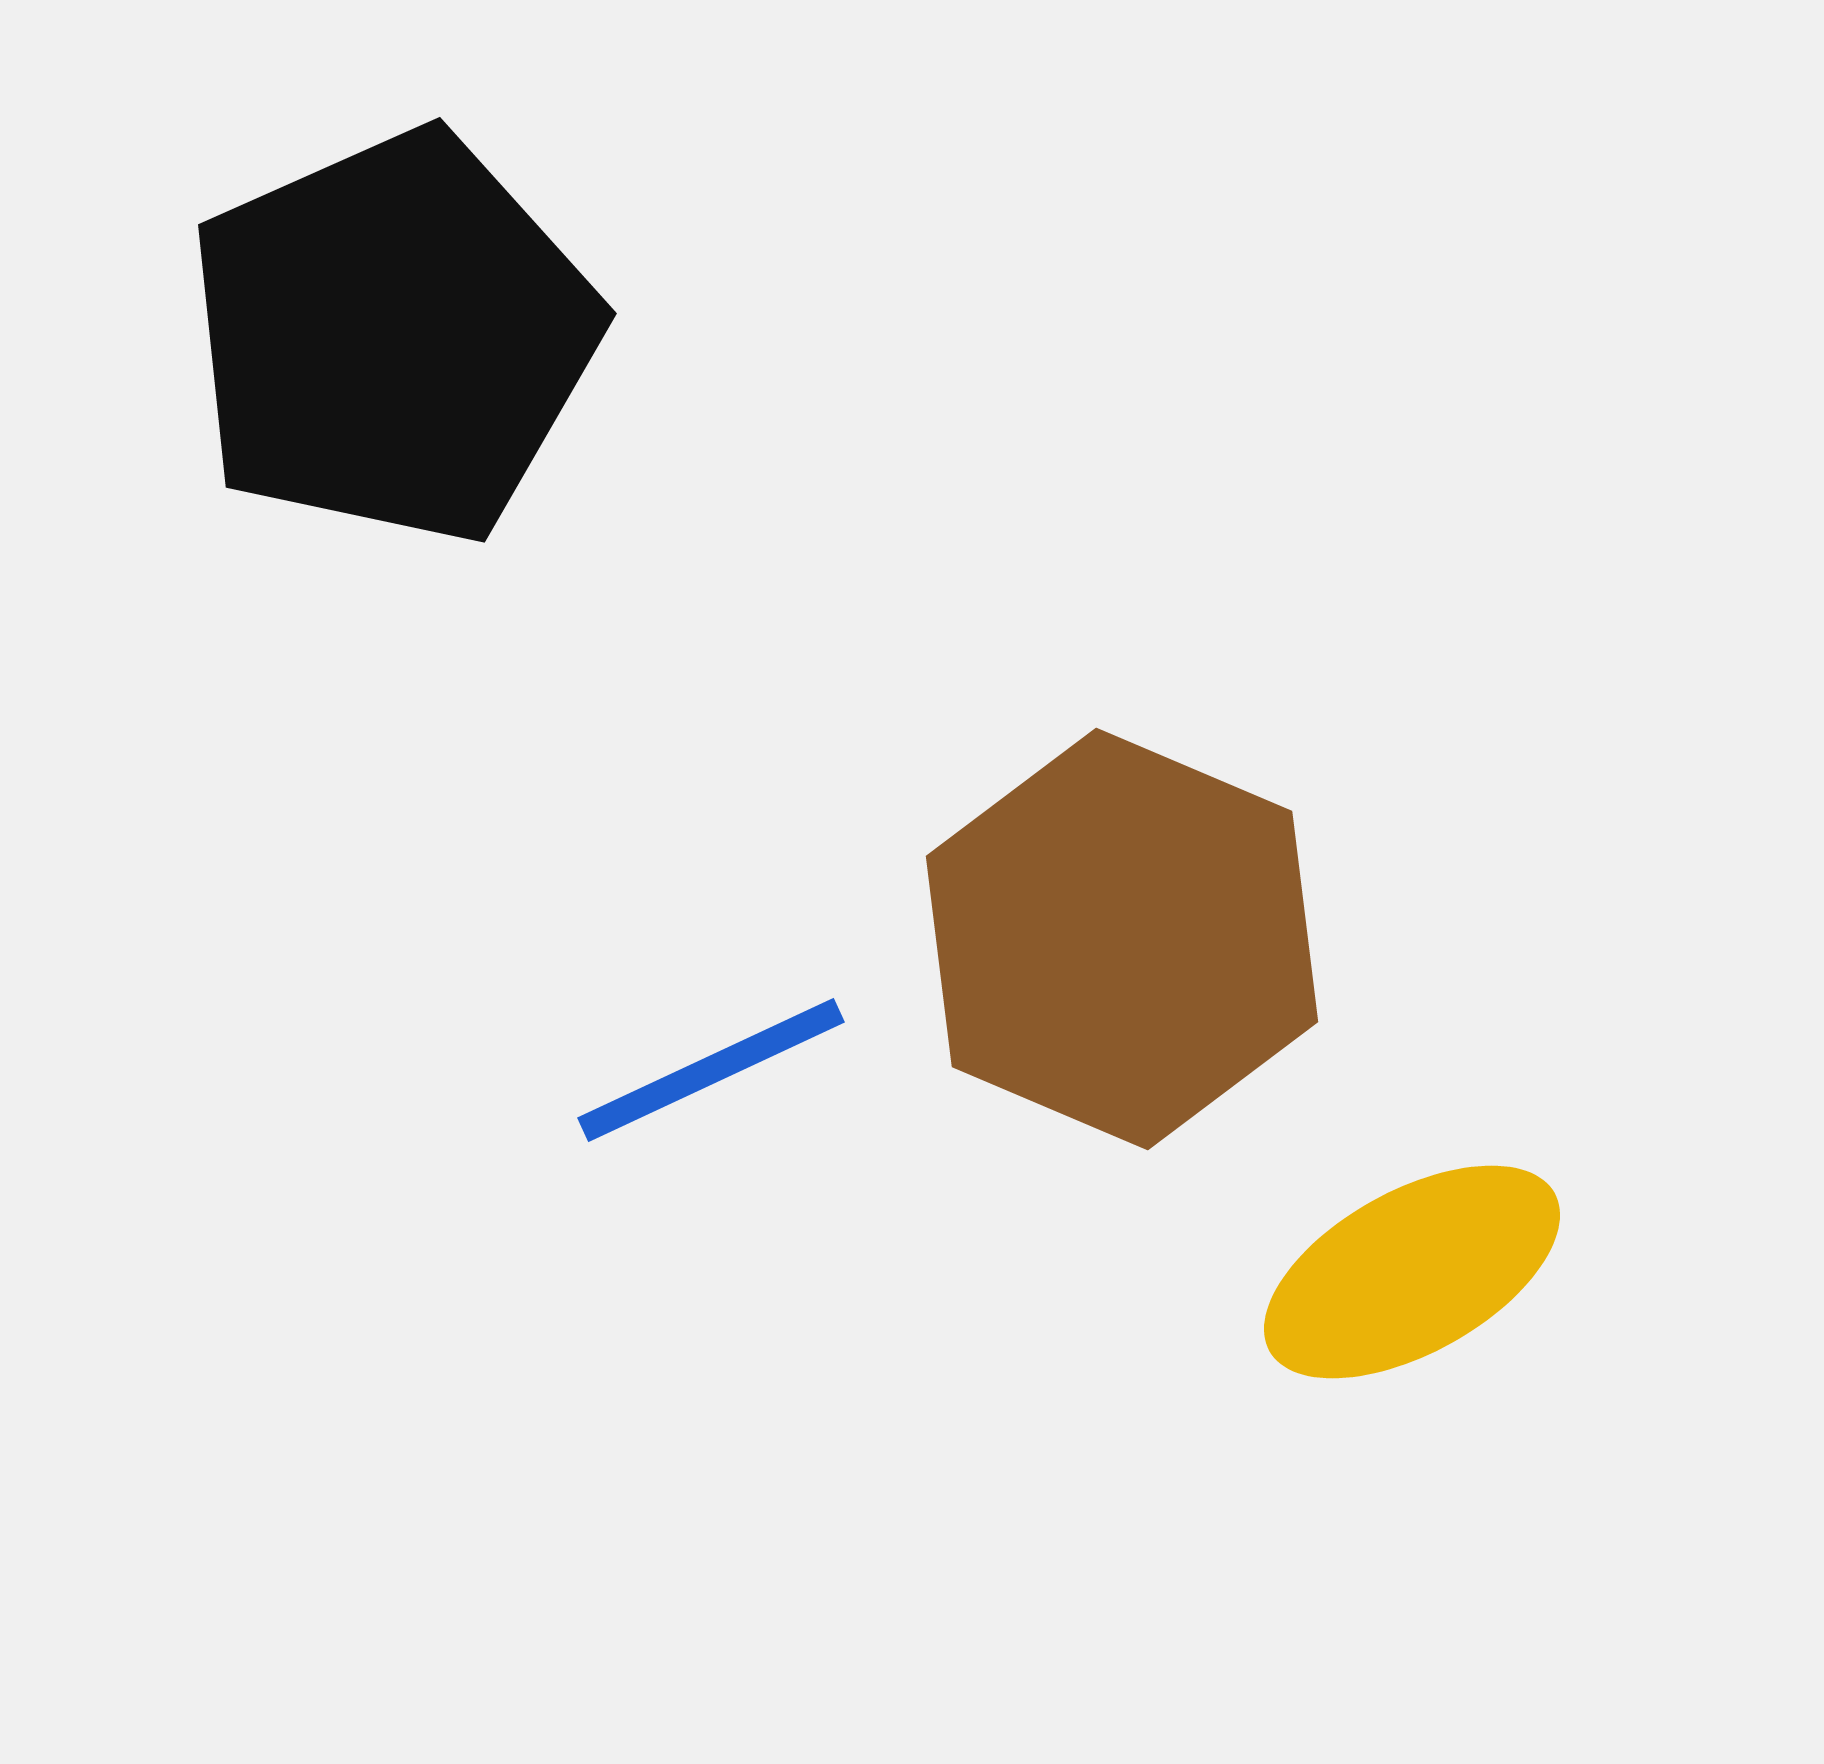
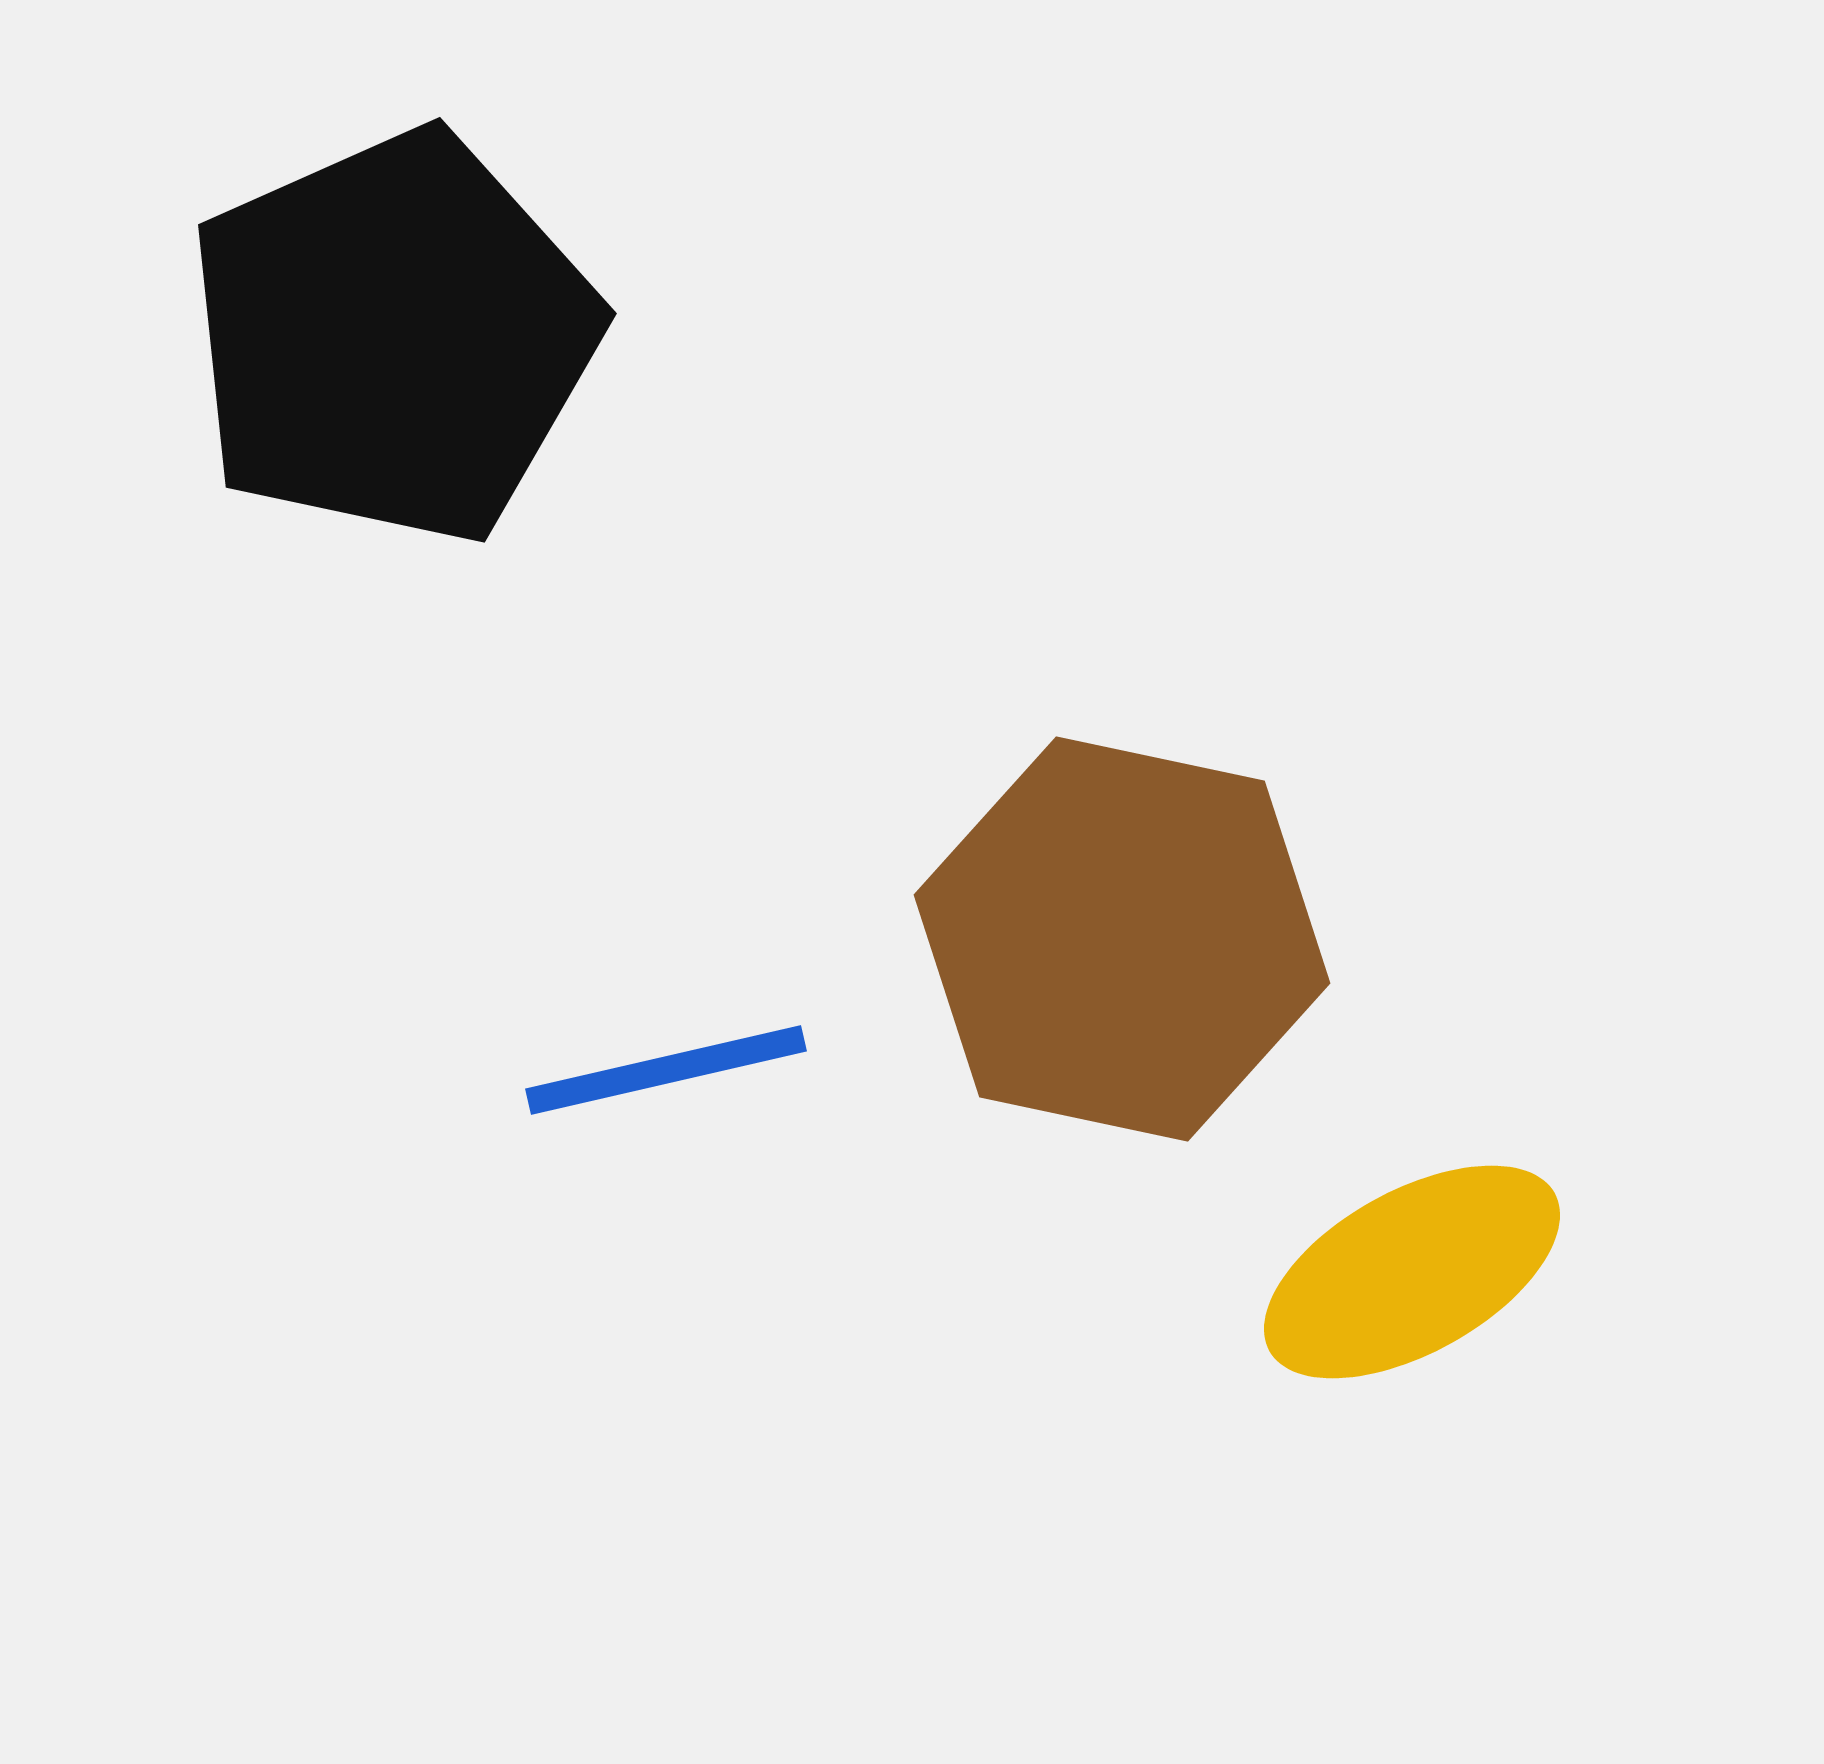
brown hexagon: rotated 11 degrees counterclockwise
blue line: moved 45 px left; rotated 12 degrees clockwise
